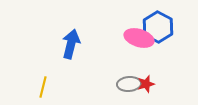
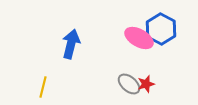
blue hexagon: moved 3 px right, 2 px down
pink ellipse: rotated 12 degrees clockwise
gray ellipse: rotated 45 degrees clockwise
